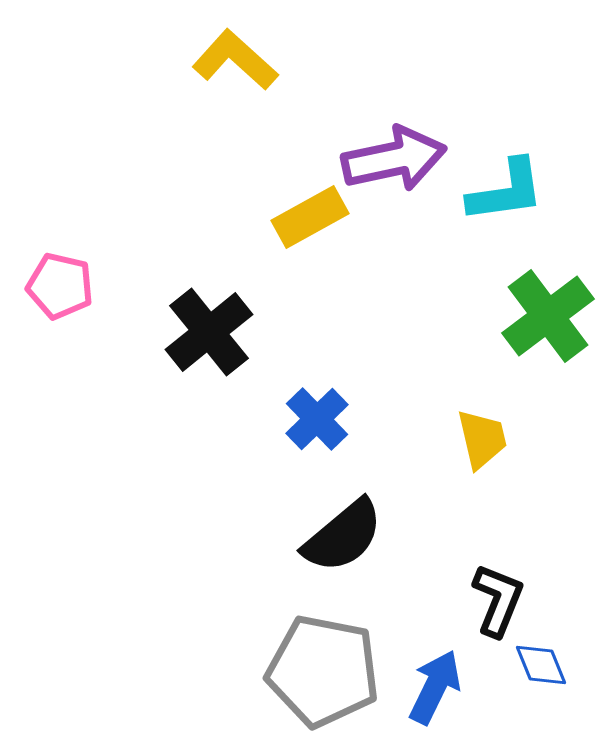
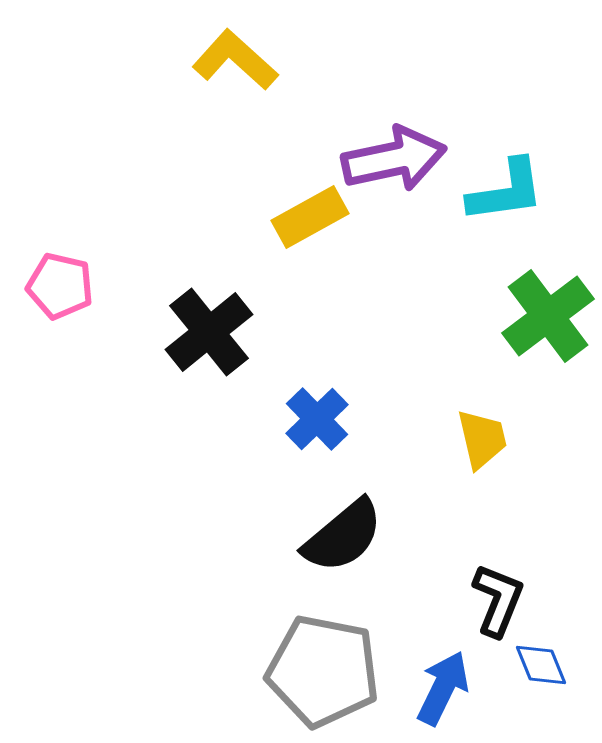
blue arrow: moved 8 px right, 1 px down
